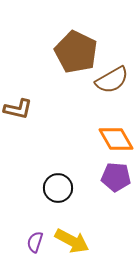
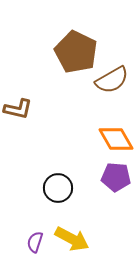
yellow arrow: moved 2 px up
